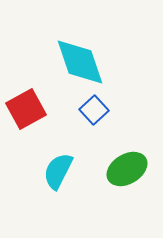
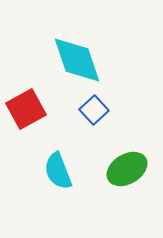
cyan diamond: moved 3 px left, 2 px up
cyan semicircle: rotated 48 degrees counterclockwise
